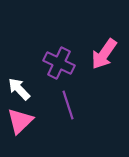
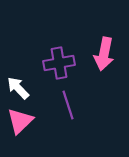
pink arrow: rotated 24 degrees counterclockwise
purple cross: rotated 36 degrees counterclockwise
white arrow: moved 1 px left, 1 px up
